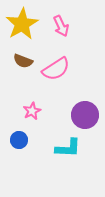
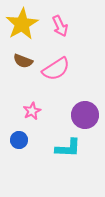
pink arrow: moved 1 px left
